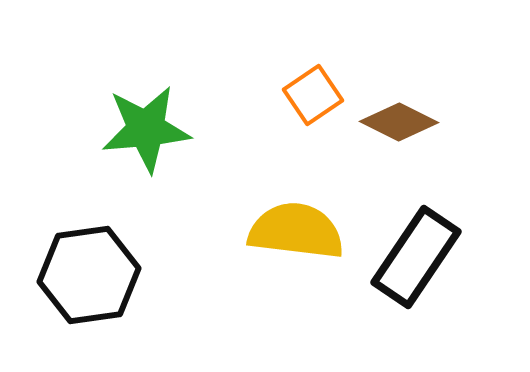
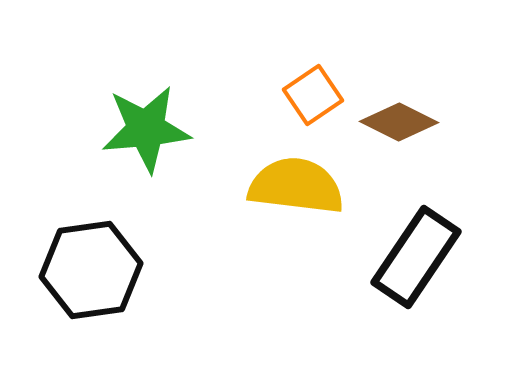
yellow semicircle: moved 45 px up
black hexagon: moved 2 px right, 5 px up
